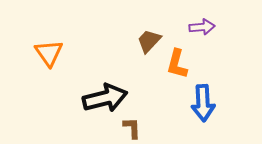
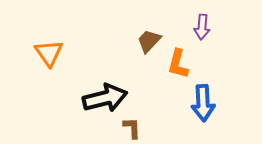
purple arrow: rotated 100 degrees clockwise
orange L-shape: moved 1 px right
